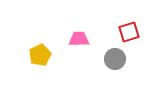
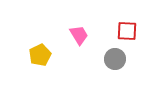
red square: moved 2 px left, 1 px up; rotated 20 degrees clockwise
pink trapezoid: moved 4 px up; rotated 60 degrees clockwise
